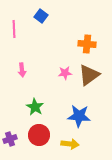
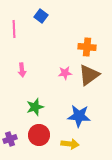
orange cross: moved 3 px down
green star: rotated 24 degrees clockwise
